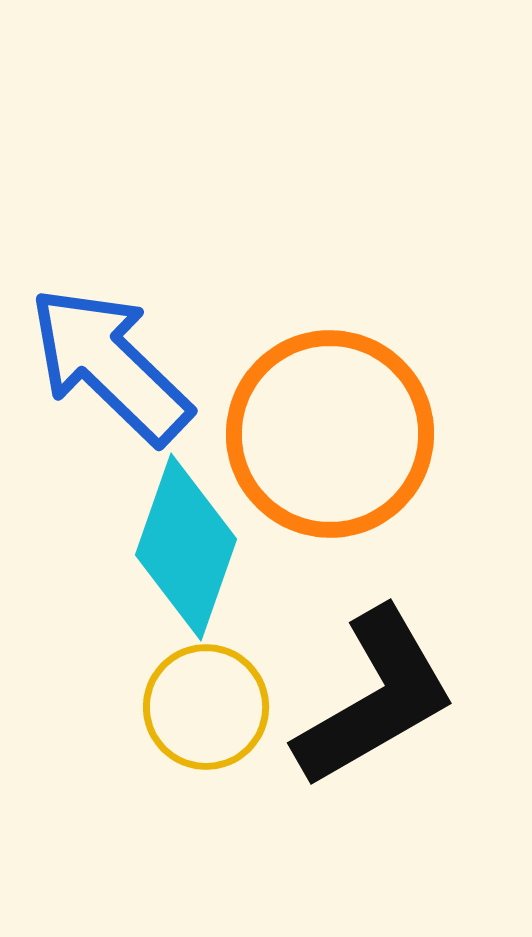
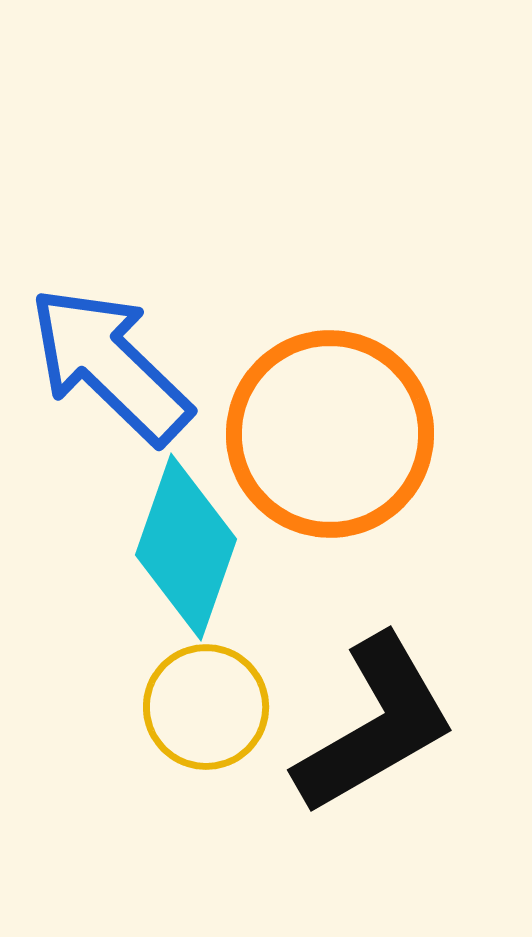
black L-shape: moved 27 px down
